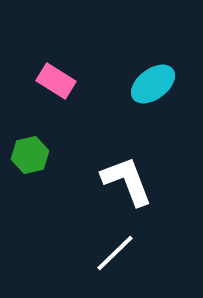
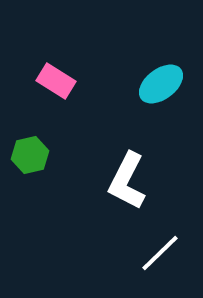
cyan ellipse: moved 8 px right
white L-shape: rotated 132 degrees counterclockwise
white line: moved 45 px right
